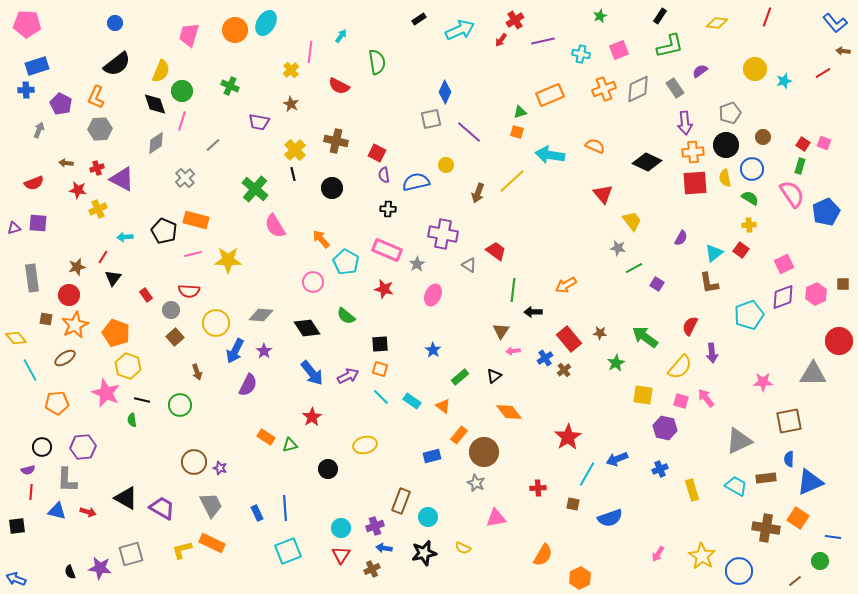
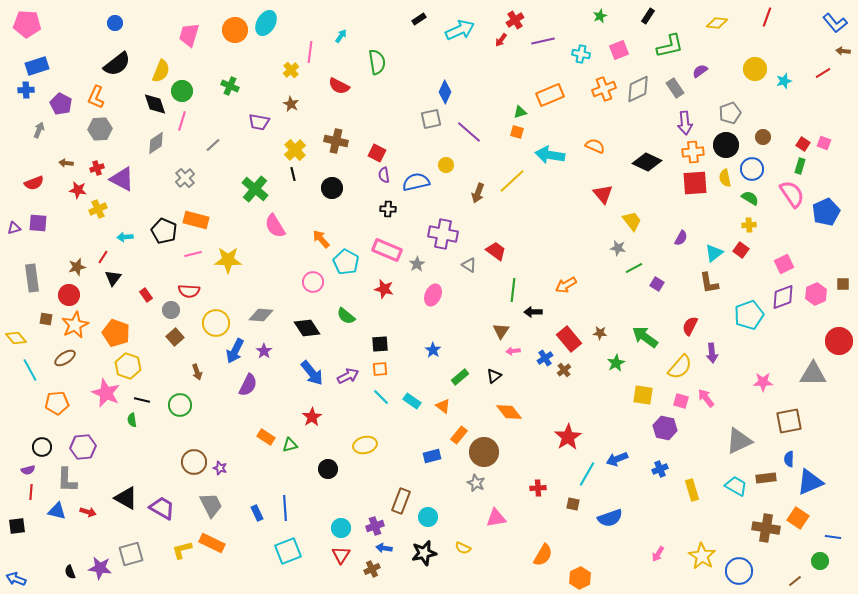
black rectangle at (660, 16): moved 12 px left
orange square at (380, 369): rotated 21 degrees counterclockwise
